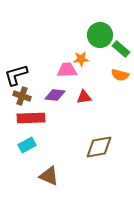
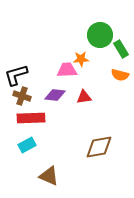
green rectangle: rotated 18 degrees clockwise
